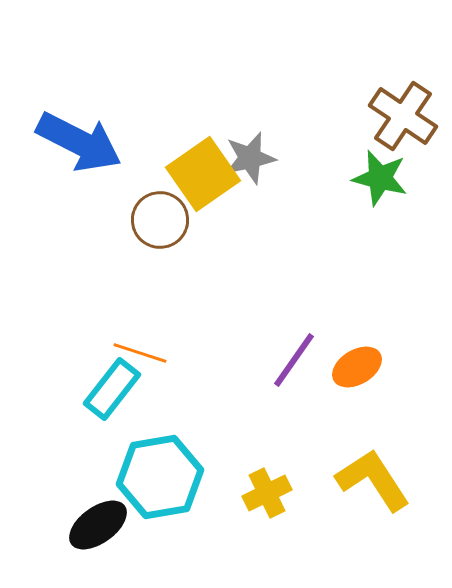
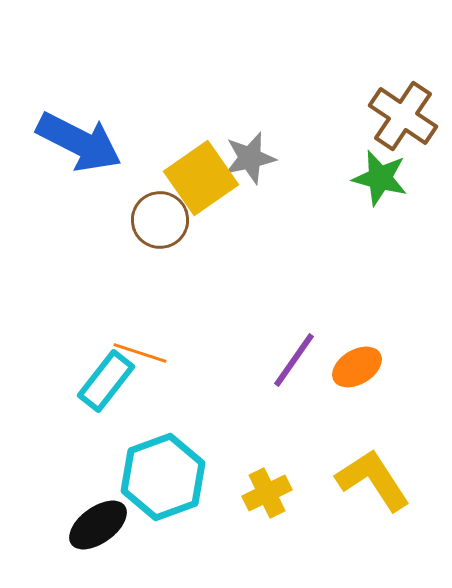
yellow square: moved 2 px left, 4 px down
cyan rectangle: moved 6 px left, 8 px up
cyan hexagon: moved 3 px right; rotated 10 degrees counterclockwise
